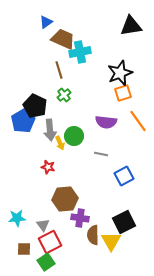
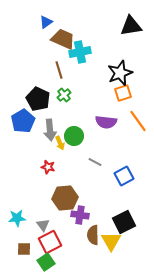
black pentagon: moved 3 px right, 7 px up
gray line: moved 6 px left, 8 px down; rotated 16 degrees clockwise
brown hexagon: moved 1 px up
purple cross: moved 3 px up
